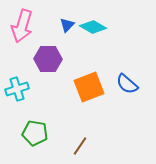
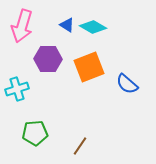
blue triangle: rotated 42 degrees counterclockwise
orange square: moved 20 px up
green pentagon: rotated 15 degrees counterclockwise
